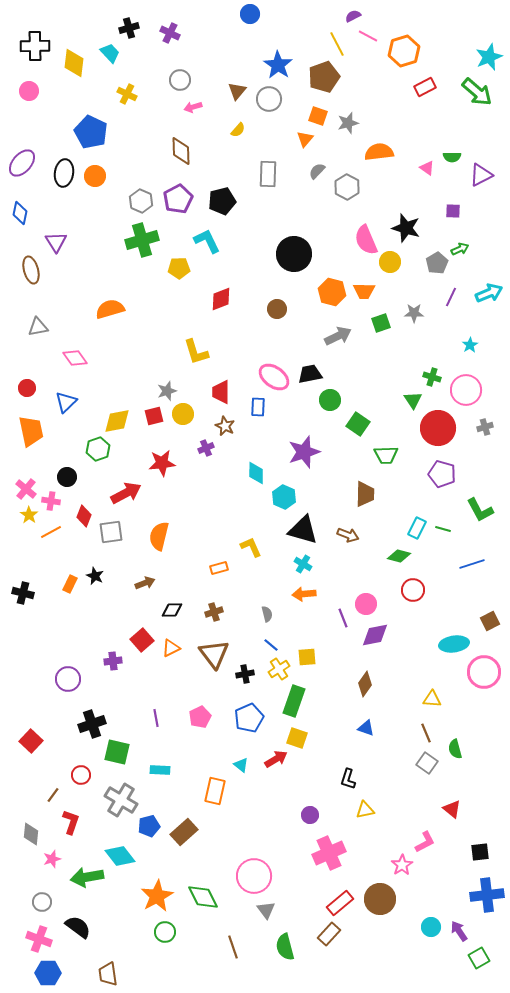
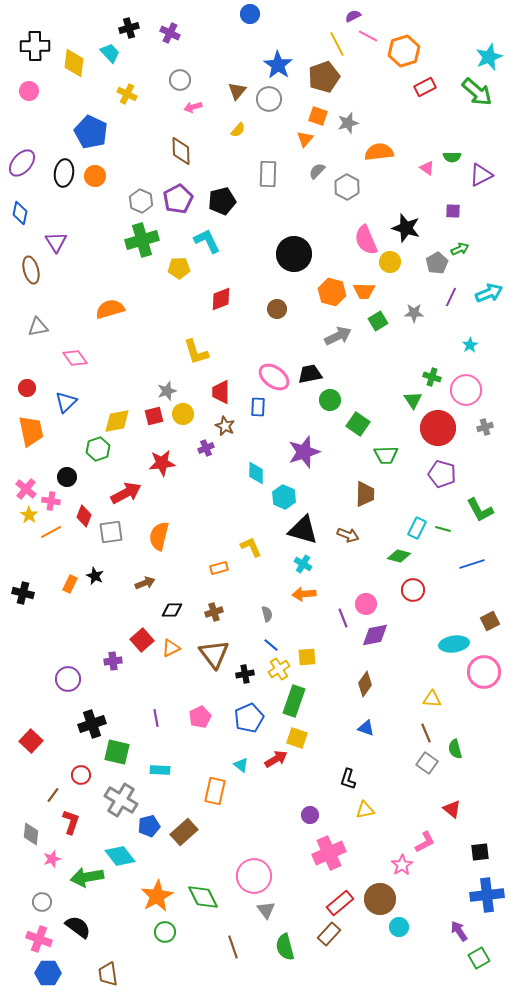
green square at (381, 323): moved 3 px left, 2 px up; rotated 12 degrees counterclockwise
cyan circle at (431, 927): moved 32 px left
